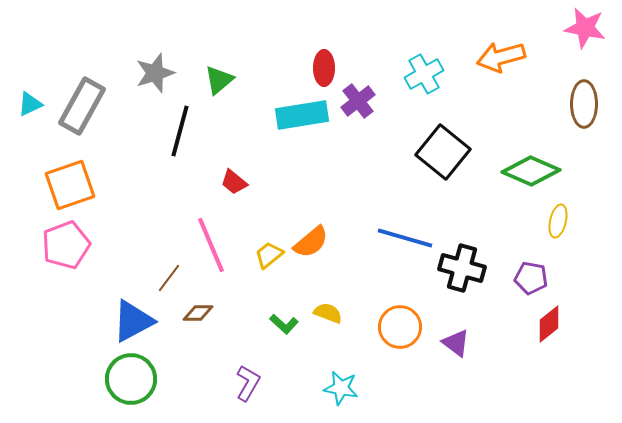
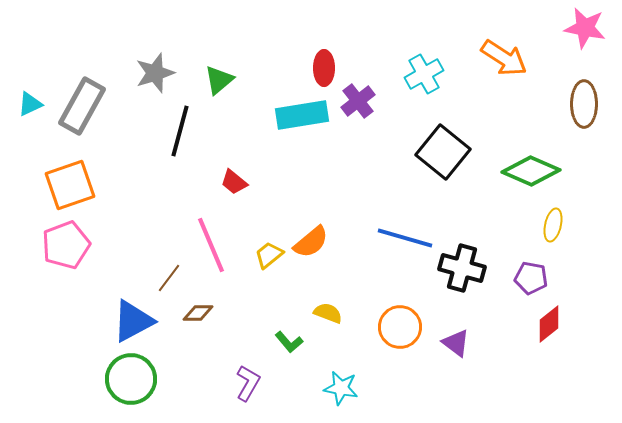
orange arrow: moved 3 px right, 1 px down; rotated 132 degrees counterclockwise
yellow ellipse: moved 5 px left, 4 px down
green L-shape: moved 5 px right, 18 px down; rotated 8 degrees clockwise
